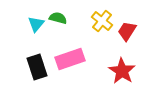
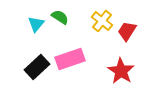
green semicircle: moved 2 px right, 1 px up; rotated 18 degrees clockwise
black rectangle: rotated 65 degrees clockwise
red star: moved 1 px left
